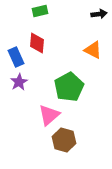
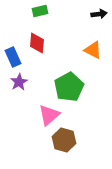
blue rectangle: moved 3 px left
